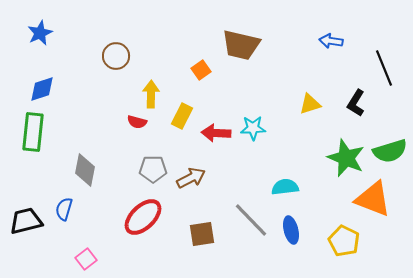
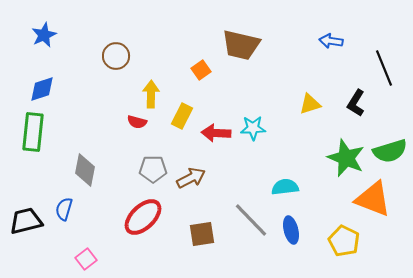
blue star: moved 4 px right, 2 px down
